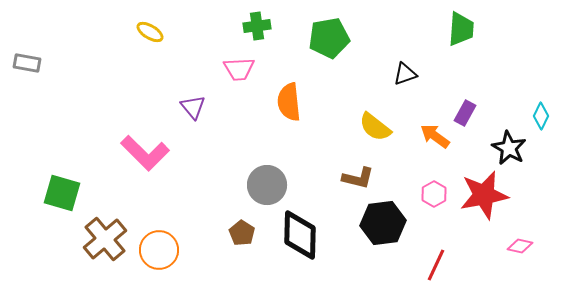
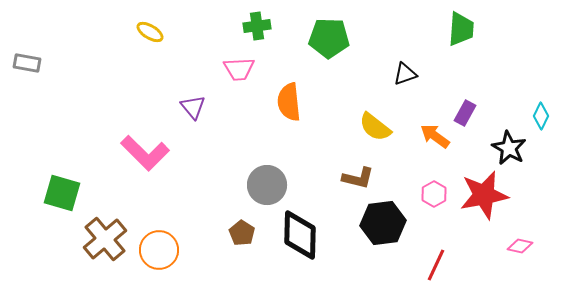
green pentagon: rotated 12 degrees clockwise
